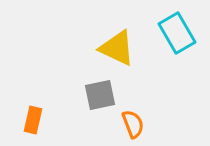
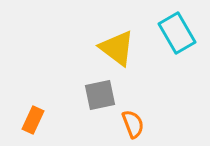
yellow triangle: rotated 12 degrees clockwise
orange rectangle: rotated 12 degrees clockwise
